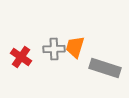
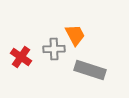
orange trapezoid: moved 12 px up; rotated 135 degrees clockwise
gray rectangle: moved 15 px left, 2 px down
